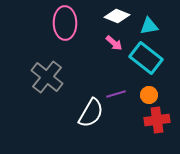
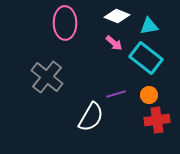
white semicircle: moved 4 px down
